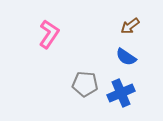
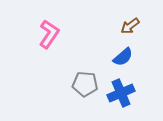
blue semicircle: moved 3 px left; rotated 75 degrees counterclockwise
